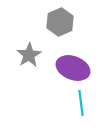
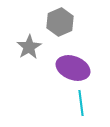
gray star: moved 8 px up
